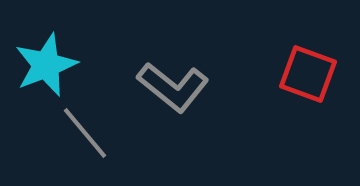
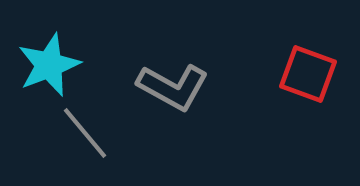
cyan star: moved 3 px right
gray L-shape: rotated 10 degrees counterclockwise
